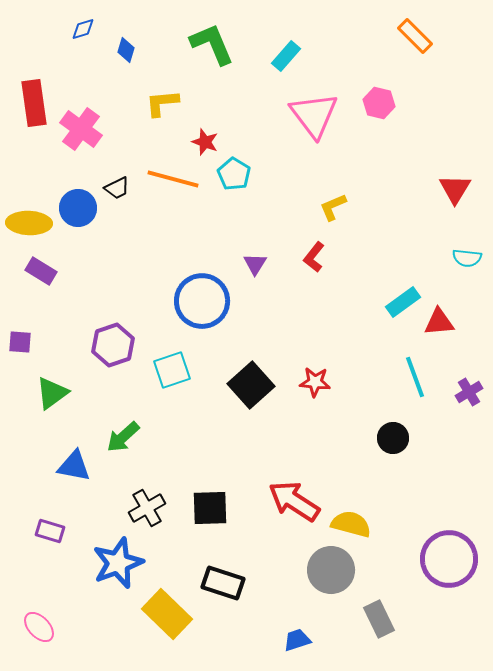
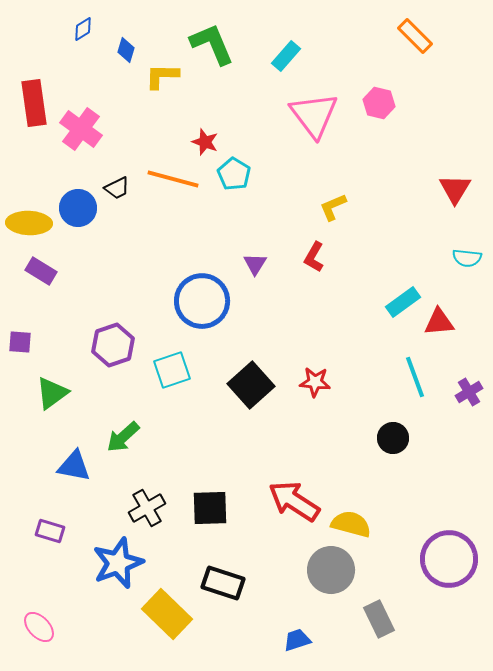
blue diamond at (83, 29): rotated 15 degrees counterclockwise
yellow L-shape at (162, 103): moved 27 px up; rotated 6 degrees clockwise
red L-shape at (314, 257): rotated 8 degrees counterclockwise
